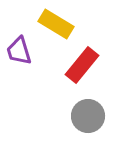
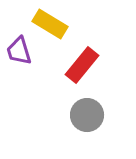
yellow rectangle: moved 6 px left
gray circle: moved 1 px left, 1 px up
